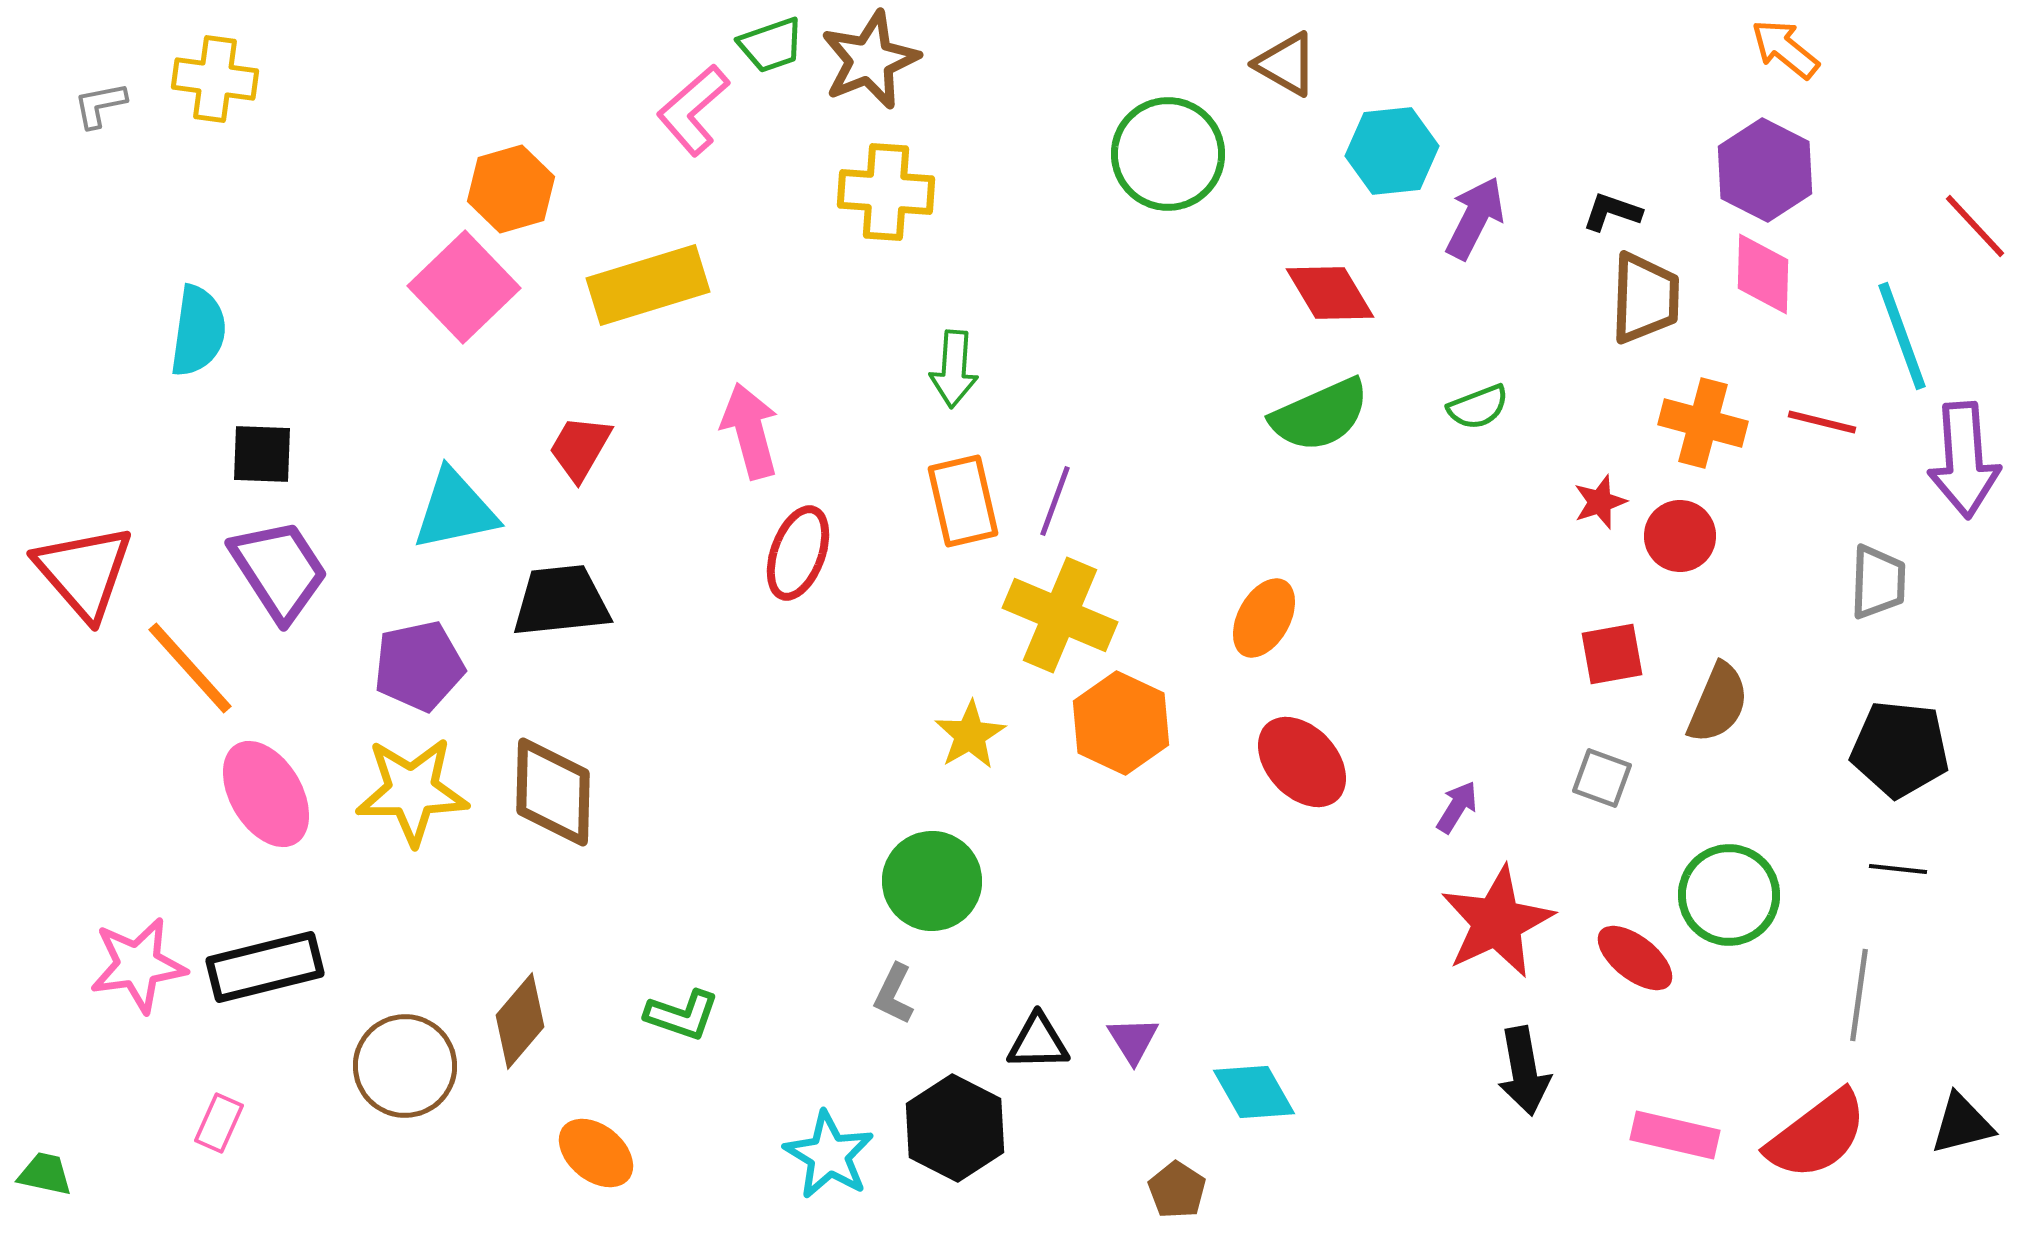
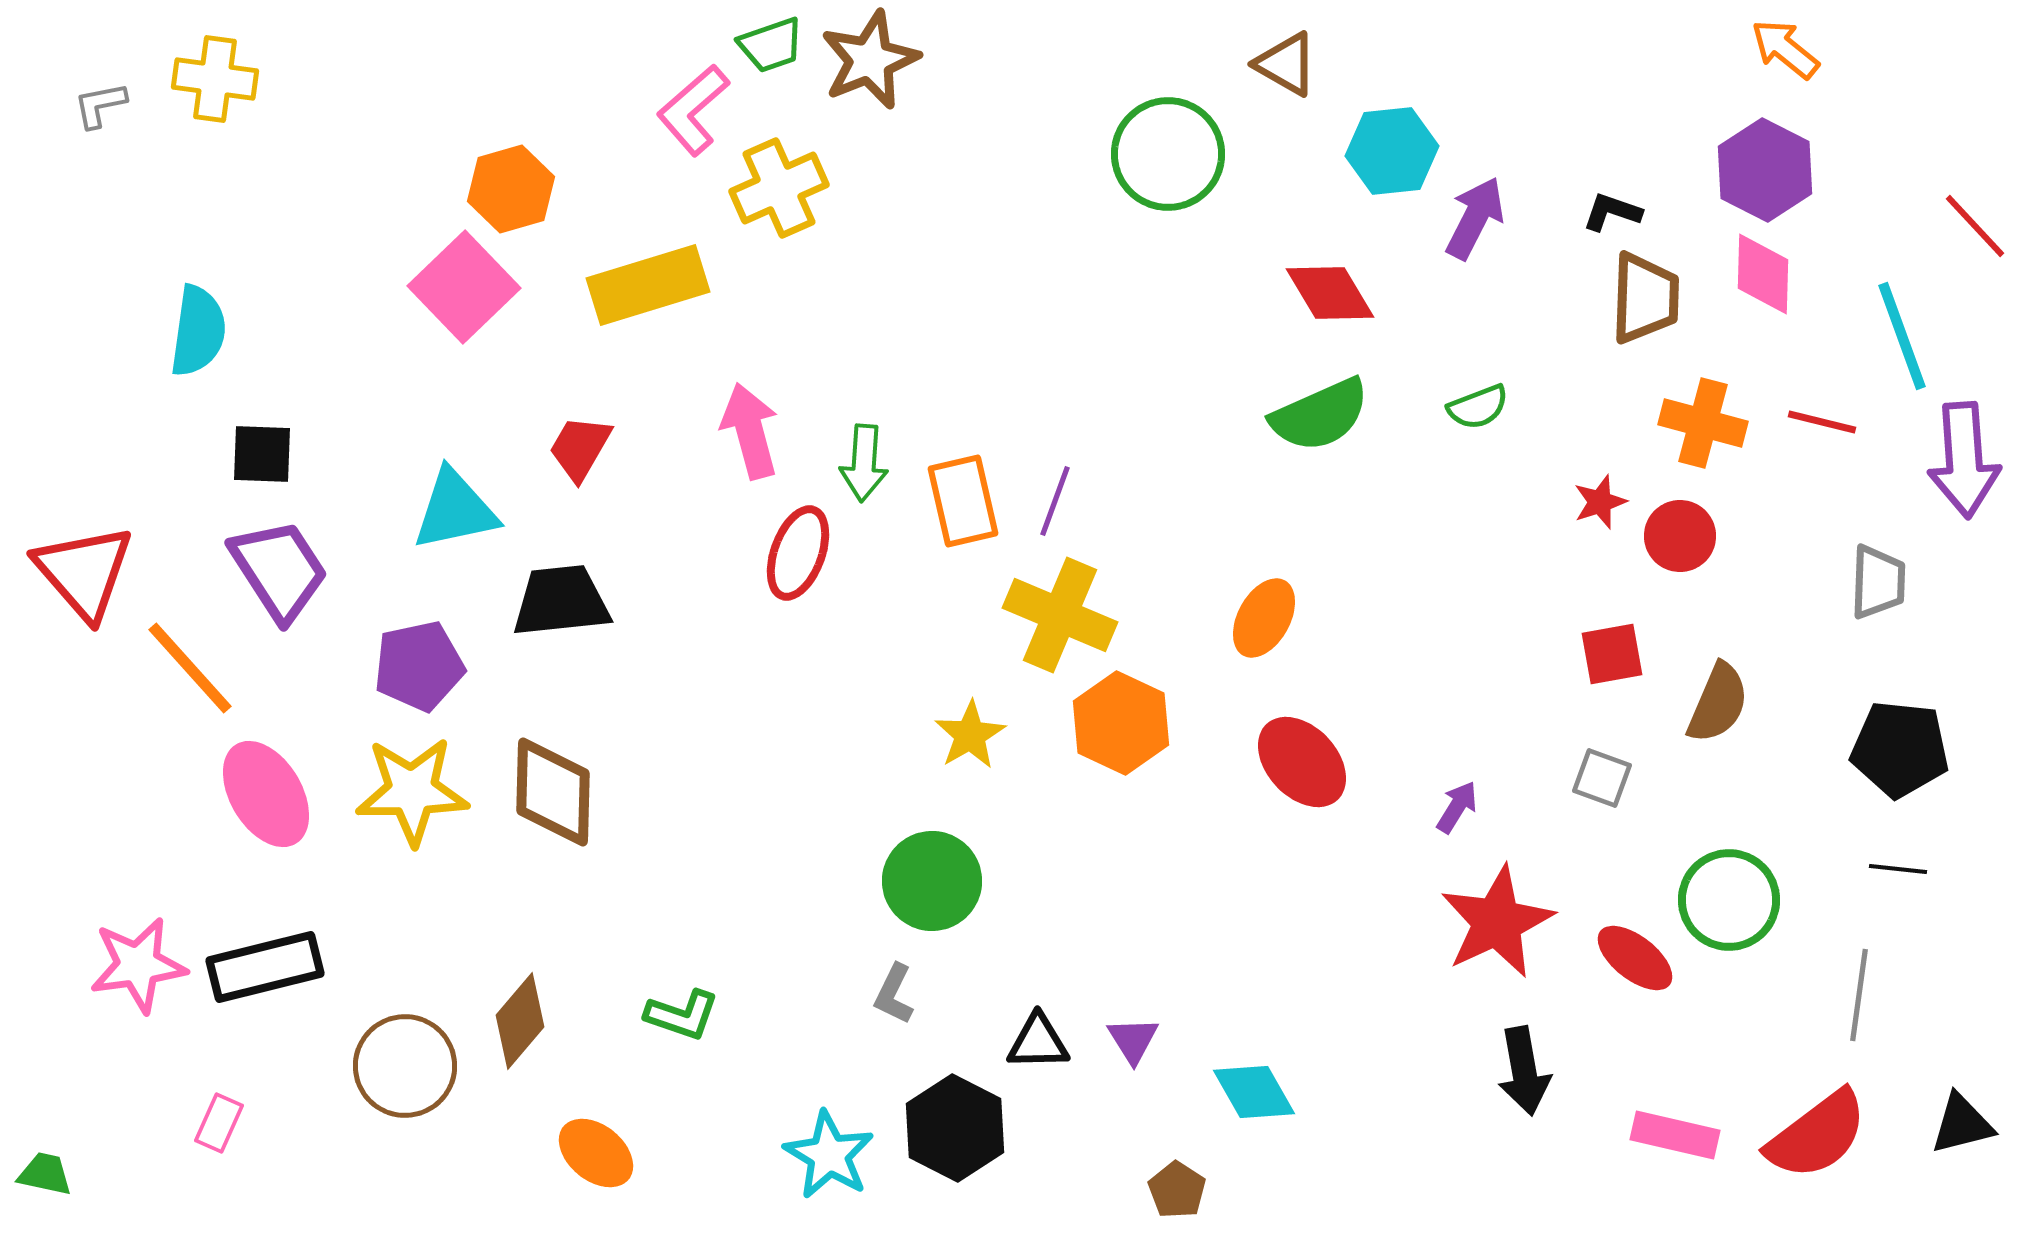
yellow cross at (886, 192): moved 107 px left, 4 px up; rotated 28 degrees counterclockwise
green arrow at (954, 369): moved 90 px left, 94 px down
green circle at (1729, 895): moved 5 px down
